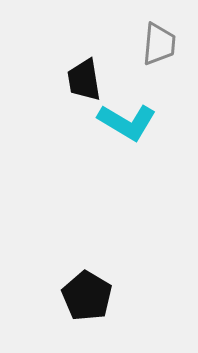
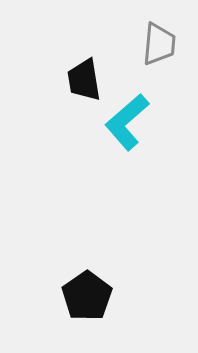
cyan L-shape: rotated 108 degrees clockwise
black pentagon: rotated 6 degrees clockwise
